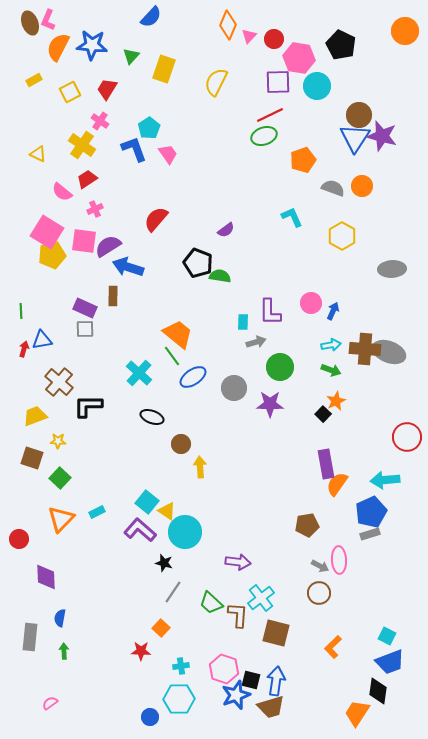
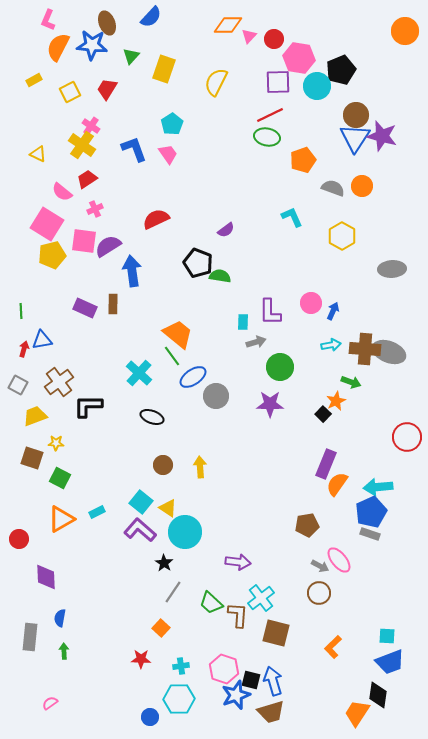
brown ellipse at (30, 23): moved 77 px right
orange diamond at (228, 25): rotated 68 degrees clockwise
black pentagon at (341, 45): moved 25 px down; rotated 24 degrees clockwise
brown circle at (359, 115): moved 3 px left
pink cross at (100, 121): moved 9 px left, 5 px down
cyan pentagon at (149, 128): moved 23 px right, 4 px up
green ellipse at (264, 136): moved 3 px right, 1 px down; rotated 30 degrees clockwise
red semicircle at (156, 219): rotated 24 degrees clockwise
pink square at (47, 232): moved 8 px up
blue arrow at (128, 267): moved 4 px right, 4 px down; rotated 64 degrees clockwise
brown rectangle at (113, 296): moved 8 px down
gray square at (85, 329): moved 67 px left, 56 px down; rotated 30 degrees clockwise
green arrow at (331, 370): moved 20 px right, 12 px down
brown cross at (59, 382): rotated 12 degrees clockwise
gray circle at (234, 388): moved 18 px left, 8 px down
yellow star at (58, 441): moved 2 px left, 2 px down
brown circle at (181, 444): moved 18 px left, 21 px down
purple rectangle at (326, 464): rotated 32 degrees clockwise
green square at (60, 478): rotated 15 degrees counterclockwise
cyan arrow at (385, 480): moved 7 px left, 7 px down
cyan square at (147, 502): moved 6 px left
yellow triangle at (167, 511): moved 1 px right, 3 px up
orange triangle at (61, 519): rotated 16 degrees clockwise
gray rectangle at (370, 534): rotated 36 degrees clockwise
pink ellipse at (339, 560): rotated 36 degrees counterclockwise
black star at (164, 563): rotated 18 degrees clockwise
cyan square at (387, 636): rotated 24 degrees counterclockwise
red star at (141, 651): moved 8 px down
blue arrow at (276, 681): moved 3 px left; rotated 24 degrees counterclockwise
black diamond at (378, 691): moved 4 px down
brown trapezoid at (271, 707): moved 5 px down
